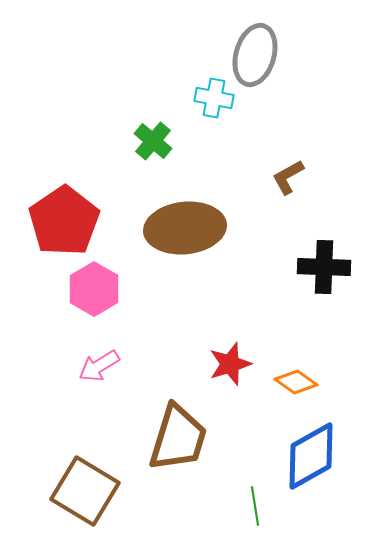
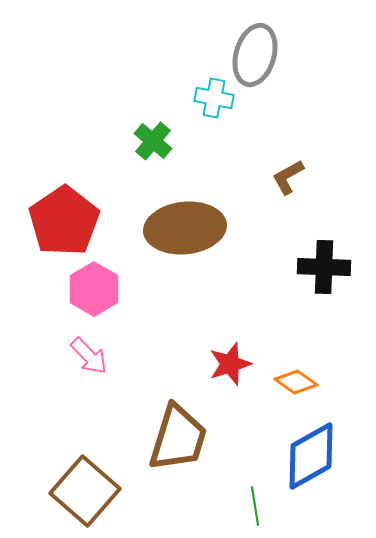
pink arrow: moved 10 px left, 10 px up; rotated 102 degrees counterclockwise
brown square: rotated 10 degrees clockwise
